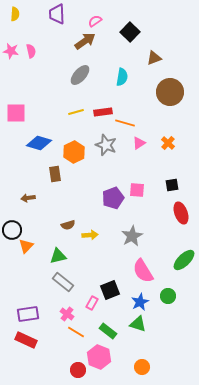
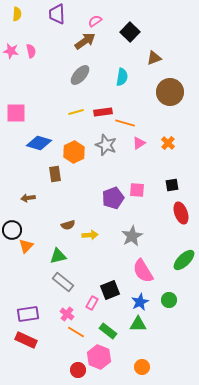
yellow semicircle at (15, 14): moved 2 px right
green circle at (168, 296): moved 1 px right, 4 px down
green triangle at (138, 324): rotated 18 degrees counterclockwise
